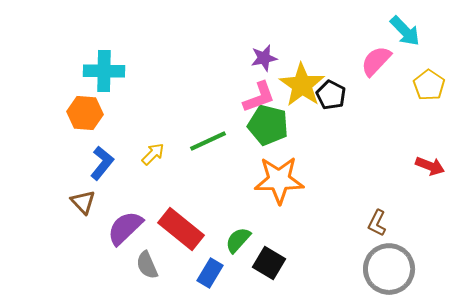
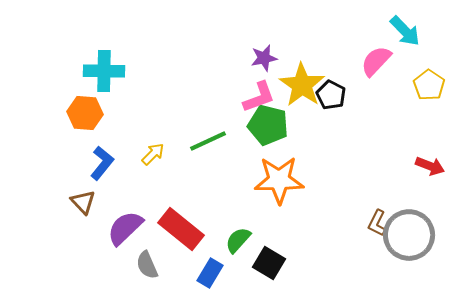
gray circle: moved 20 px right, 34 px up
